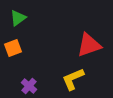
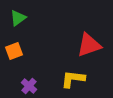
orange square: moved 1 px right, 3 px down
yellow L-shape: rotated 30 degrees clockwise
